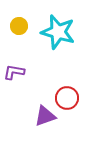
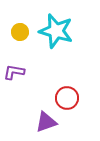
yellow circle: moved 1 px right, 6 px down
cyan star: moved 2 px left, 1 px up
purple triangle: moved 1 px right, 6 px down
